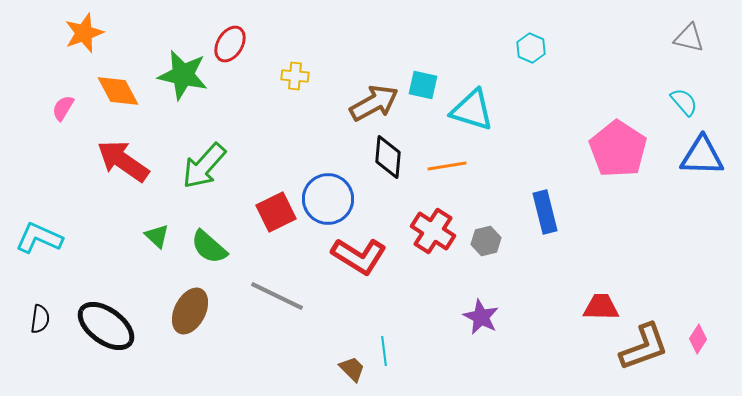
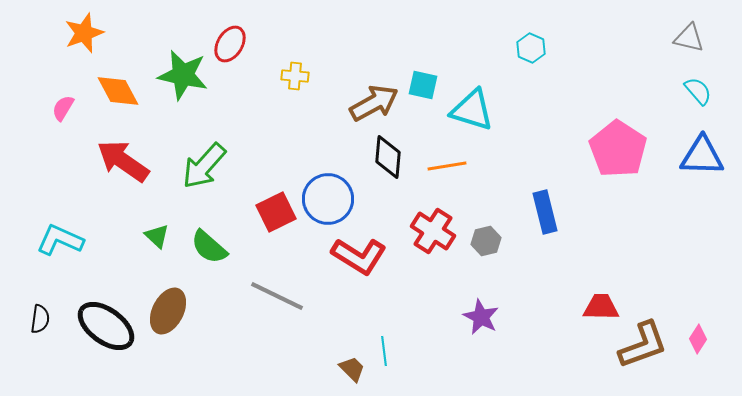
cyan semicircle: moved 14 px right, 11 px up
cyan L-shape: moved 21 px right, 2 px down
brown ellipse: moved 22 px left
brown L-shape: moved 1 px left, 2 px up
